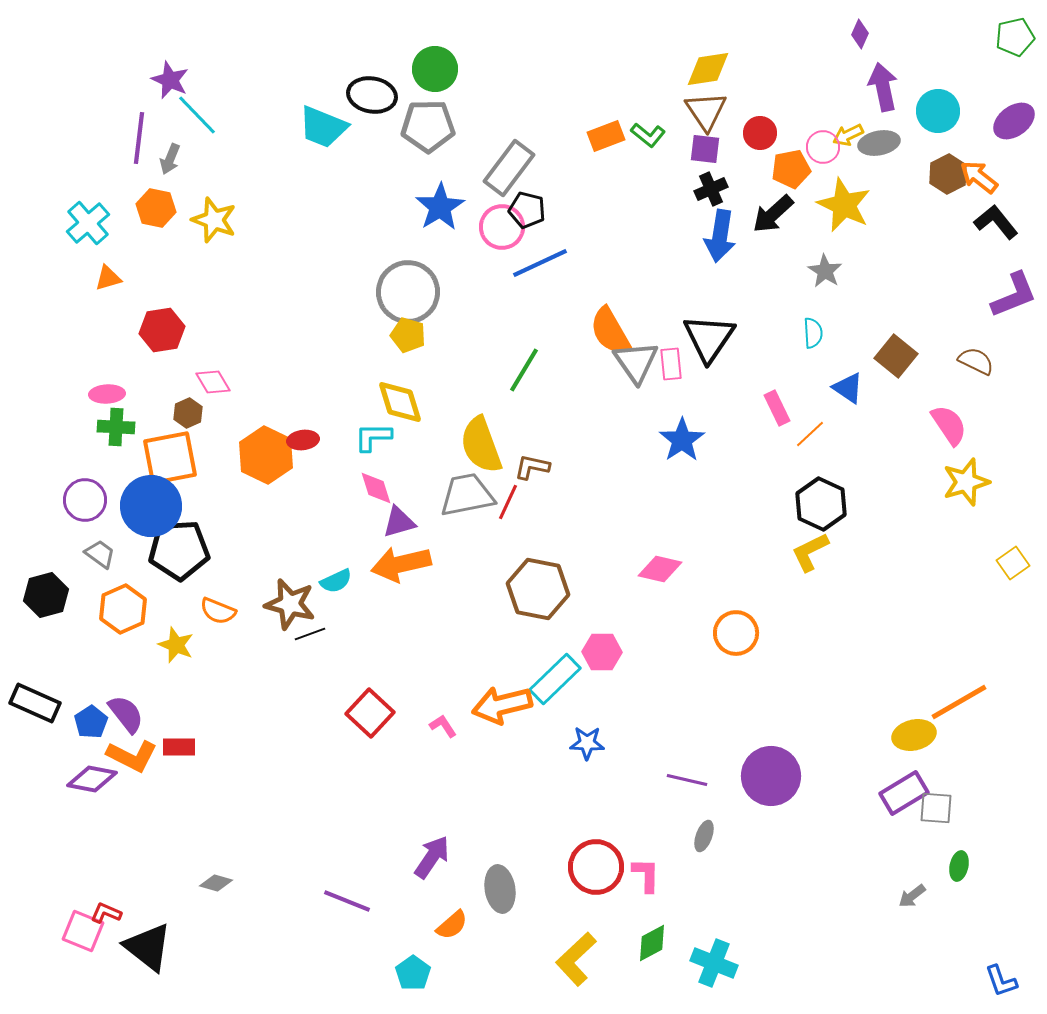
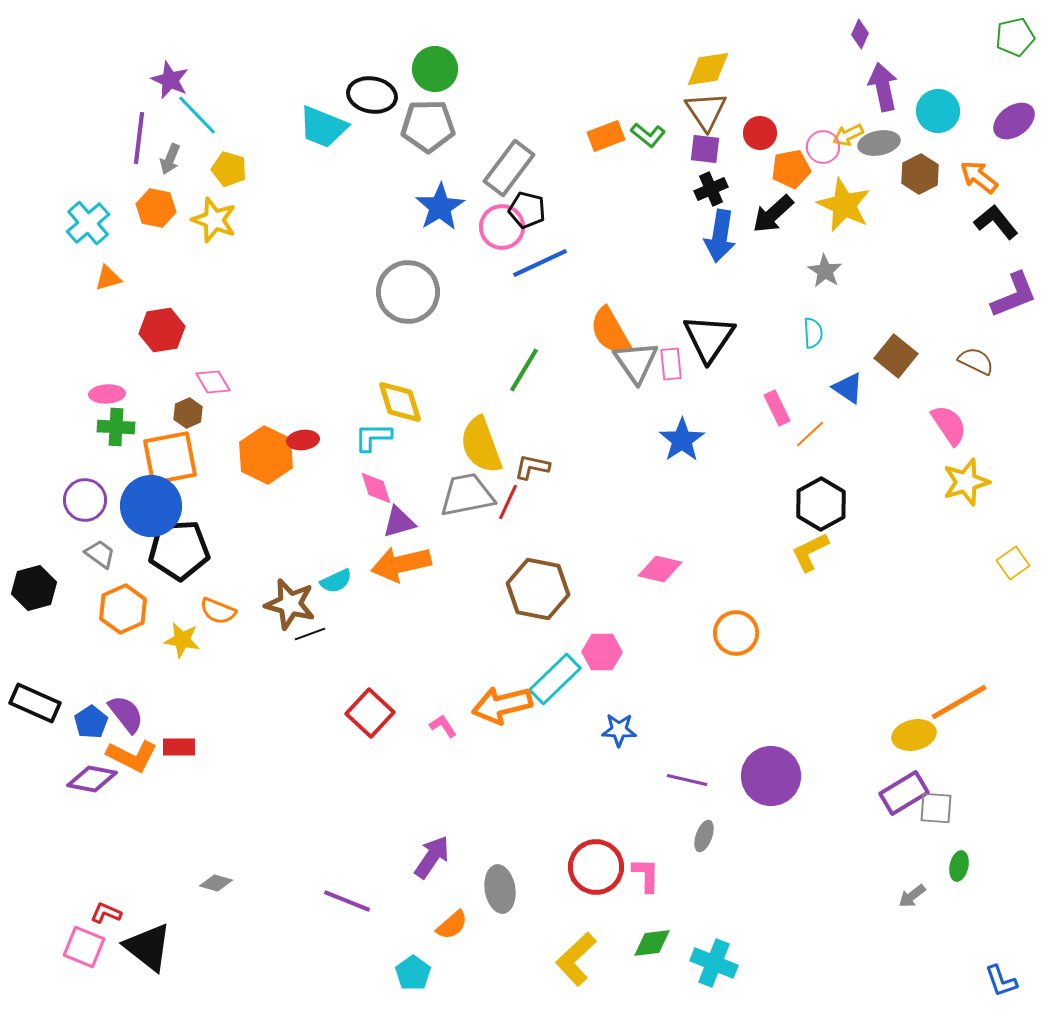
brown hexagon at (948, 174): moved 28 px left
yellow pentagon at (408, 335): moved 179 px left, 166 px up
black hexagon at (821, 504): rotated 6 degrees clockwise
black hexagon at (46, 595): moved 12 px left, 7 px up
yellow star at (176, 645): moved 6 px right, 5 px up; rotated 12 degrees counterclockwise
blue star at (587, 743): moved 32 px right, 13 px up
pink square at (83, 931): moved 1 px right, 16 px down
green diamond at (652, 943): rotated 21 degrees clockwise
